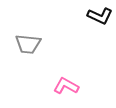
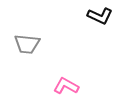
gray trapezoid: moved 1 px left
